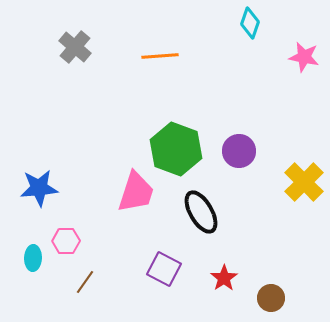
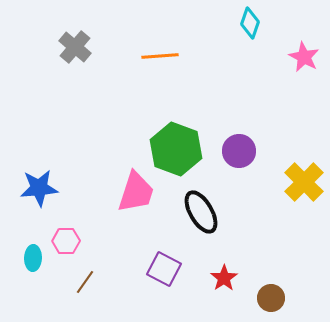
pink star: rotated 16 degrees clockwise
